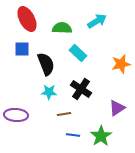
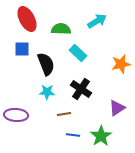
green semicircle: moved 1 px left, 1 px down
cyan star: moved 2 px left
